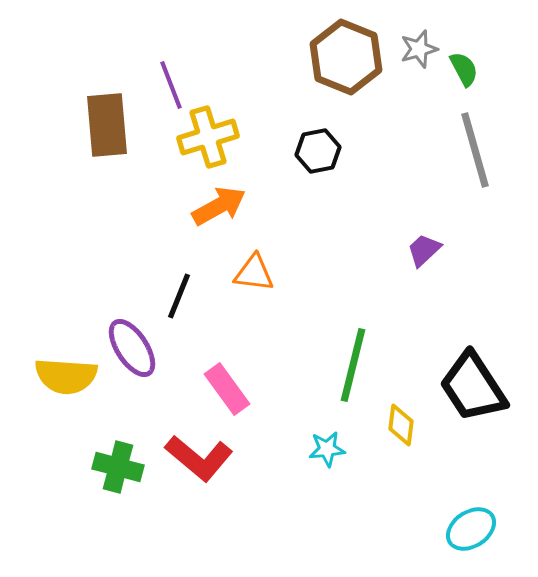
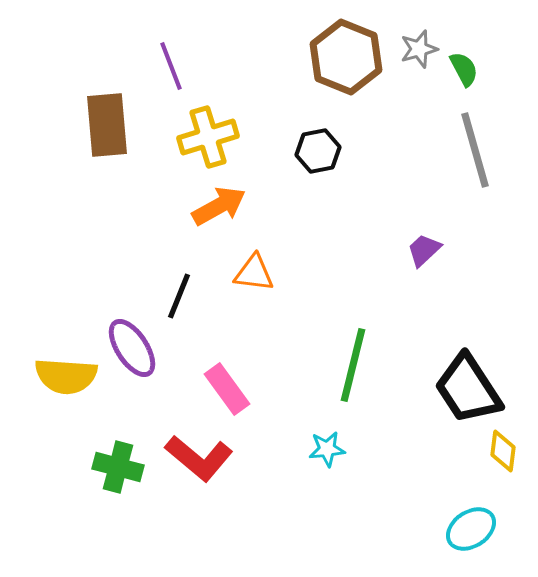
purple line: moved 19 px up
black trapezoid: moved 5 px left, 2 px down
yellow diamond: moved 102 px right, 26 px down
